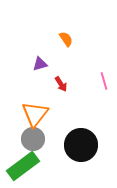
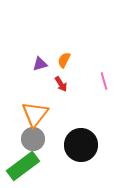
orange semicircle: moved 2 px left, 21 px down; rotated 119 degrees counterclockwise
